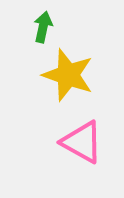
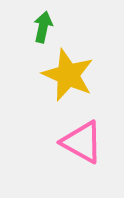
yellow star: rotated 4 degrees clockwise
